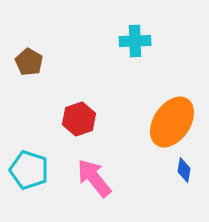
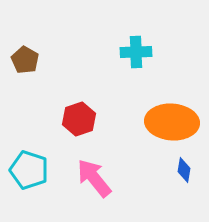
cyan cross: moved 1 px right, 11 px down
brown pentagon: moved 4 px left, 2 px up
orange ellipse: rotated 60 degrees clockwise
